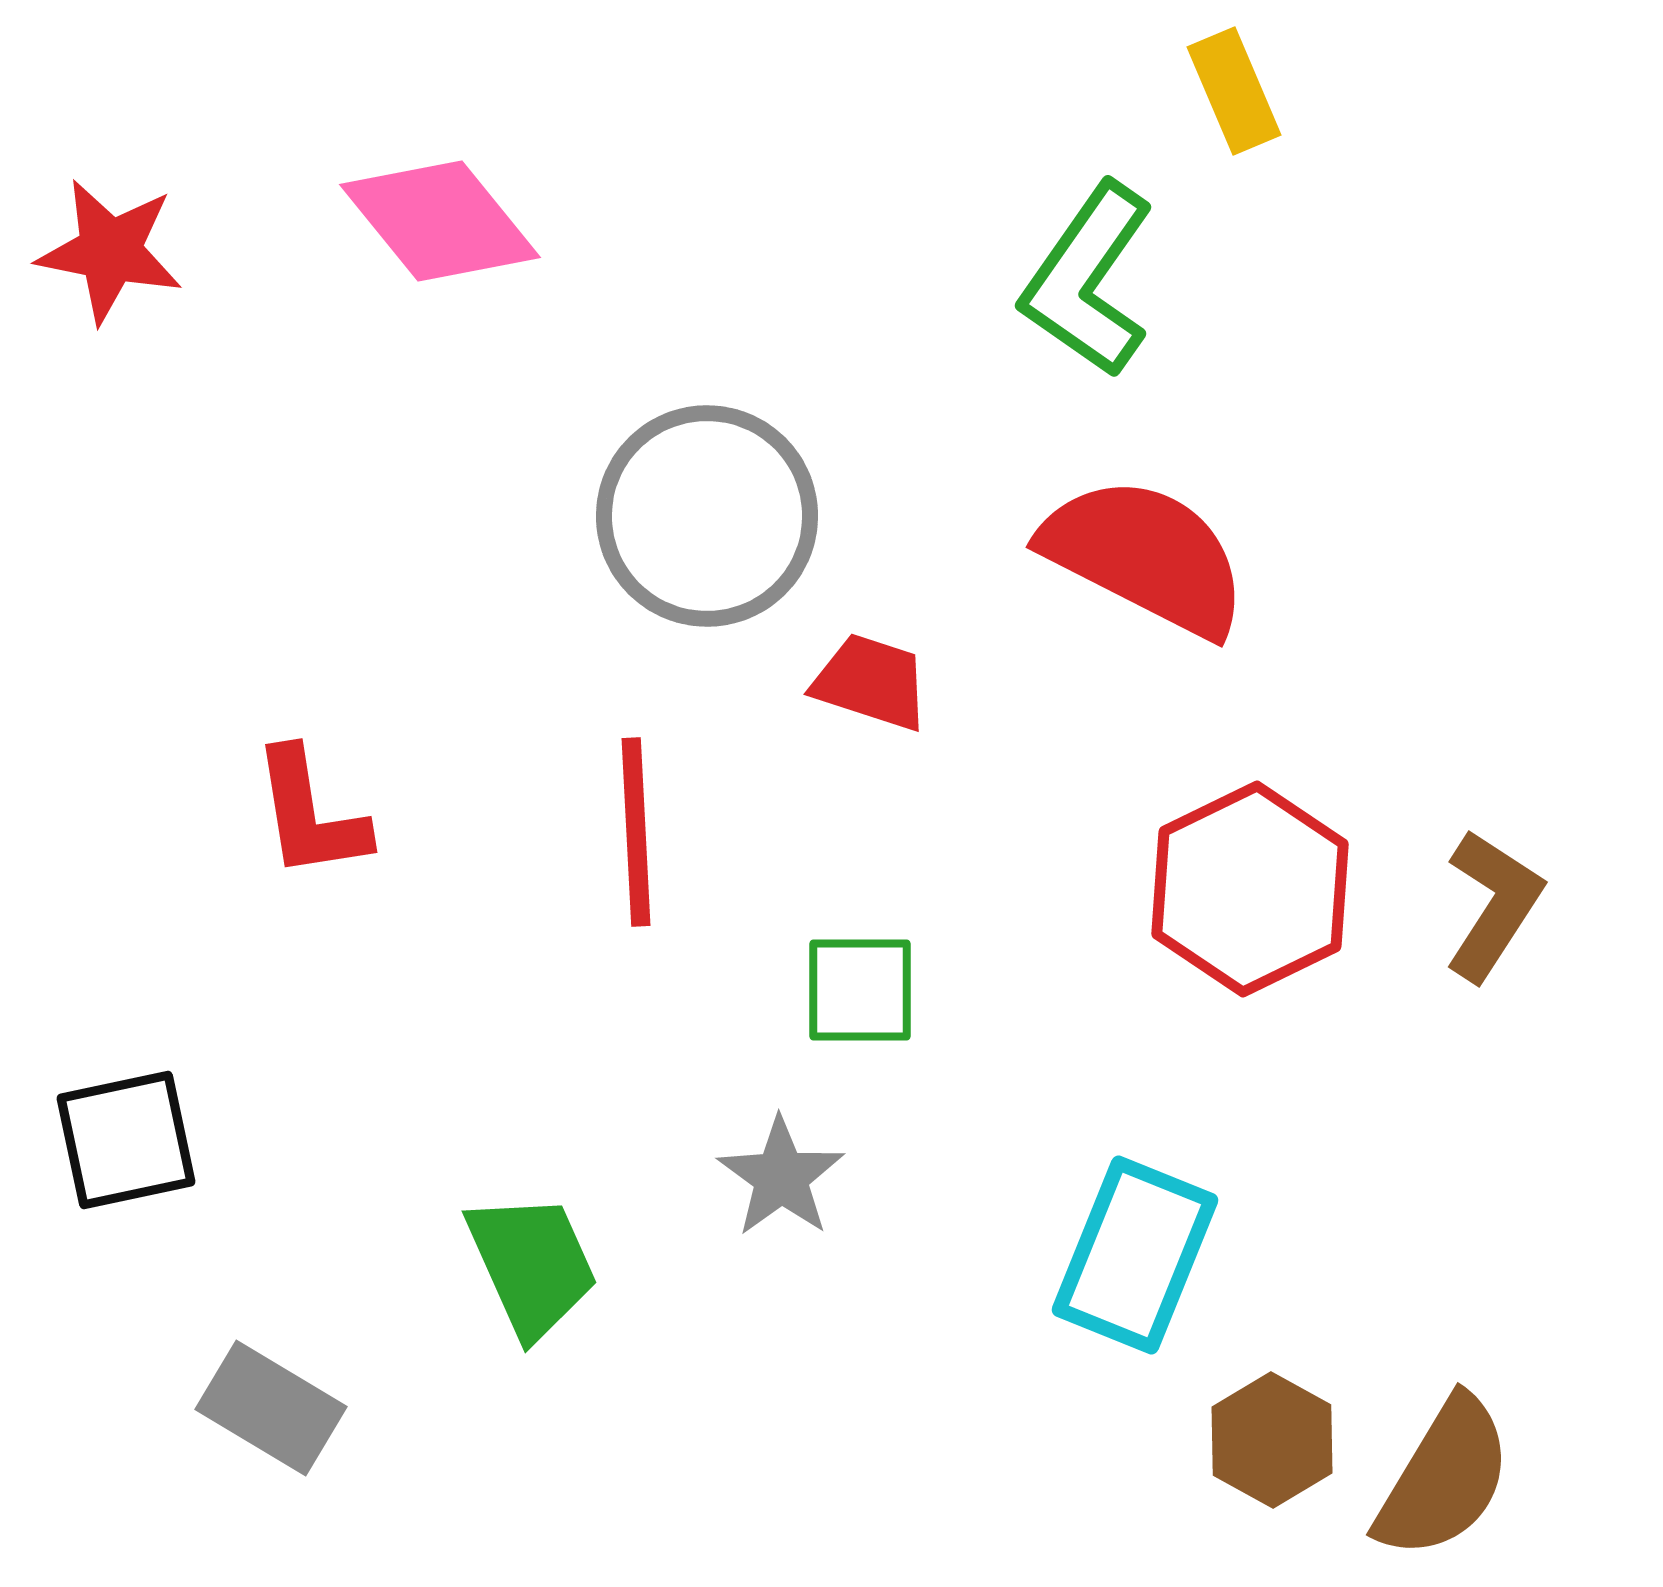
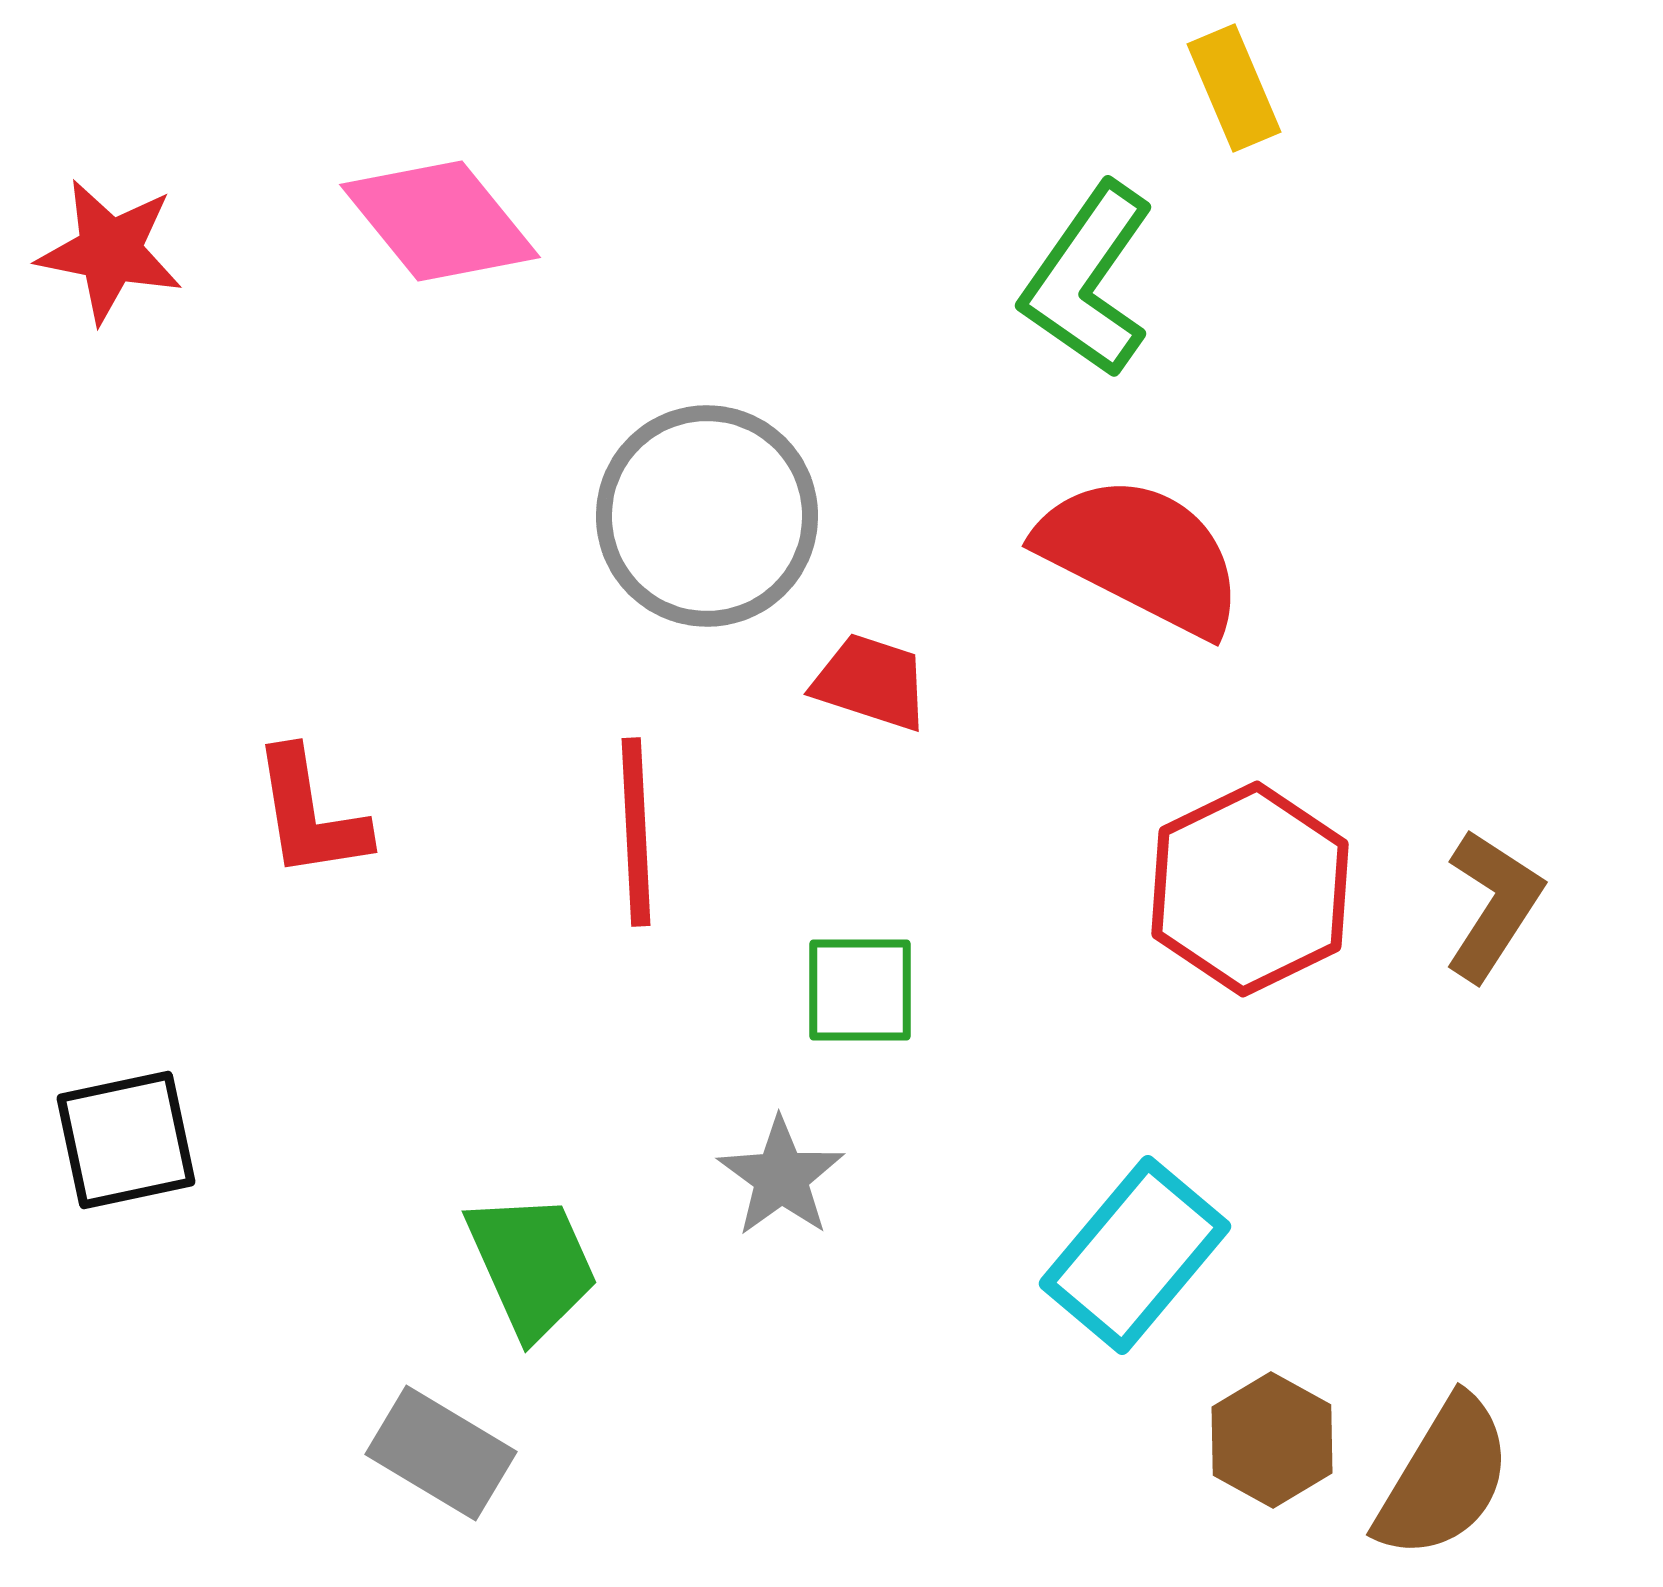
yellow rectangle: moved 3 px up
red semicircle: moved 4 px left, 1 px up
cyan rectangle: rotated 18 degrees clockwise
gray rectangle: moved 170 px right, 45 px down
